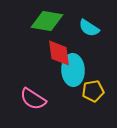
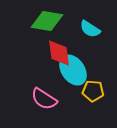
cyan semicircle: moved 1 px right, 1 px down
cyan ellipse: rotated 32 degrees counterclockwise
yellow pentagon: rotated 15 degrees clockwise
pink semicircle: moved 11 px right
